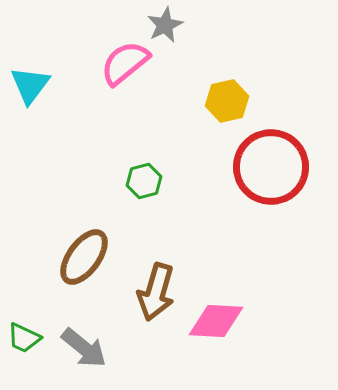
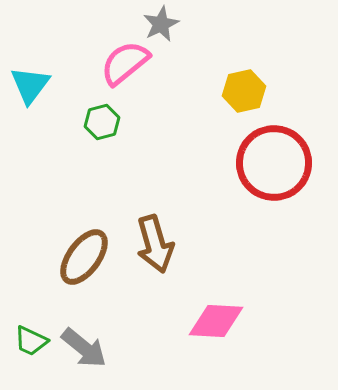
gray star: moved 4 px left, 1 px up
yellow hexagon: moved 17 px right, 10 px up
red circle: moved 3 px right, 4 px up
green hexagon: moved 42 px left, 59 px up
brown arrow: moved 1 px left, 48 px up; rotated 32 degrees counterclockwise
green trapezoid: moved 7 px right, 3 px down
